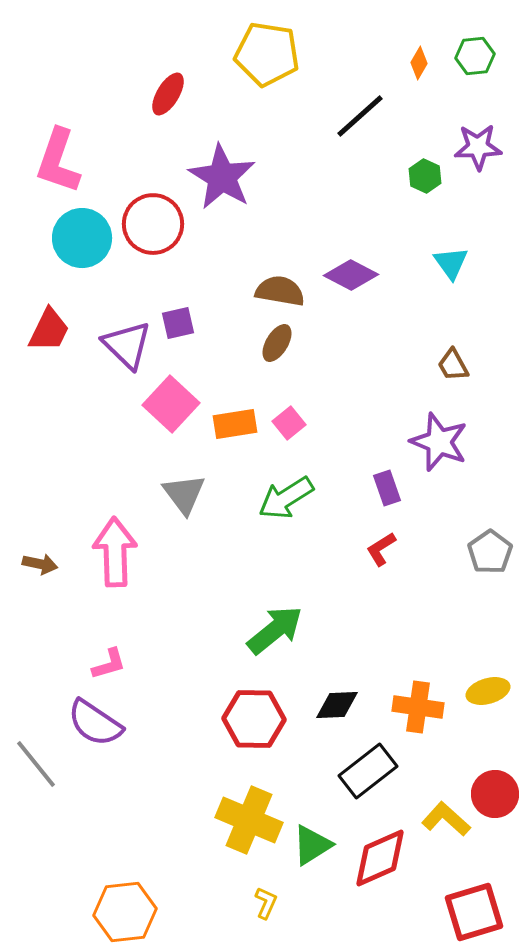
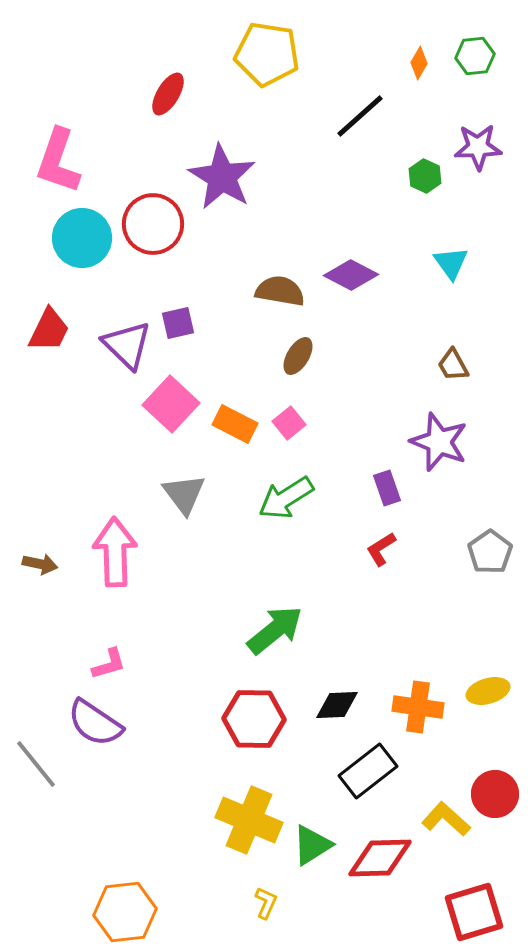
brown ellipse at (277, 343): moved 21 px right, 13 px down
orange rectangle at (235, 424): rotated 36 degrees clockwise
red diamond at (380, 858): rotated 22 degrees clockwise
